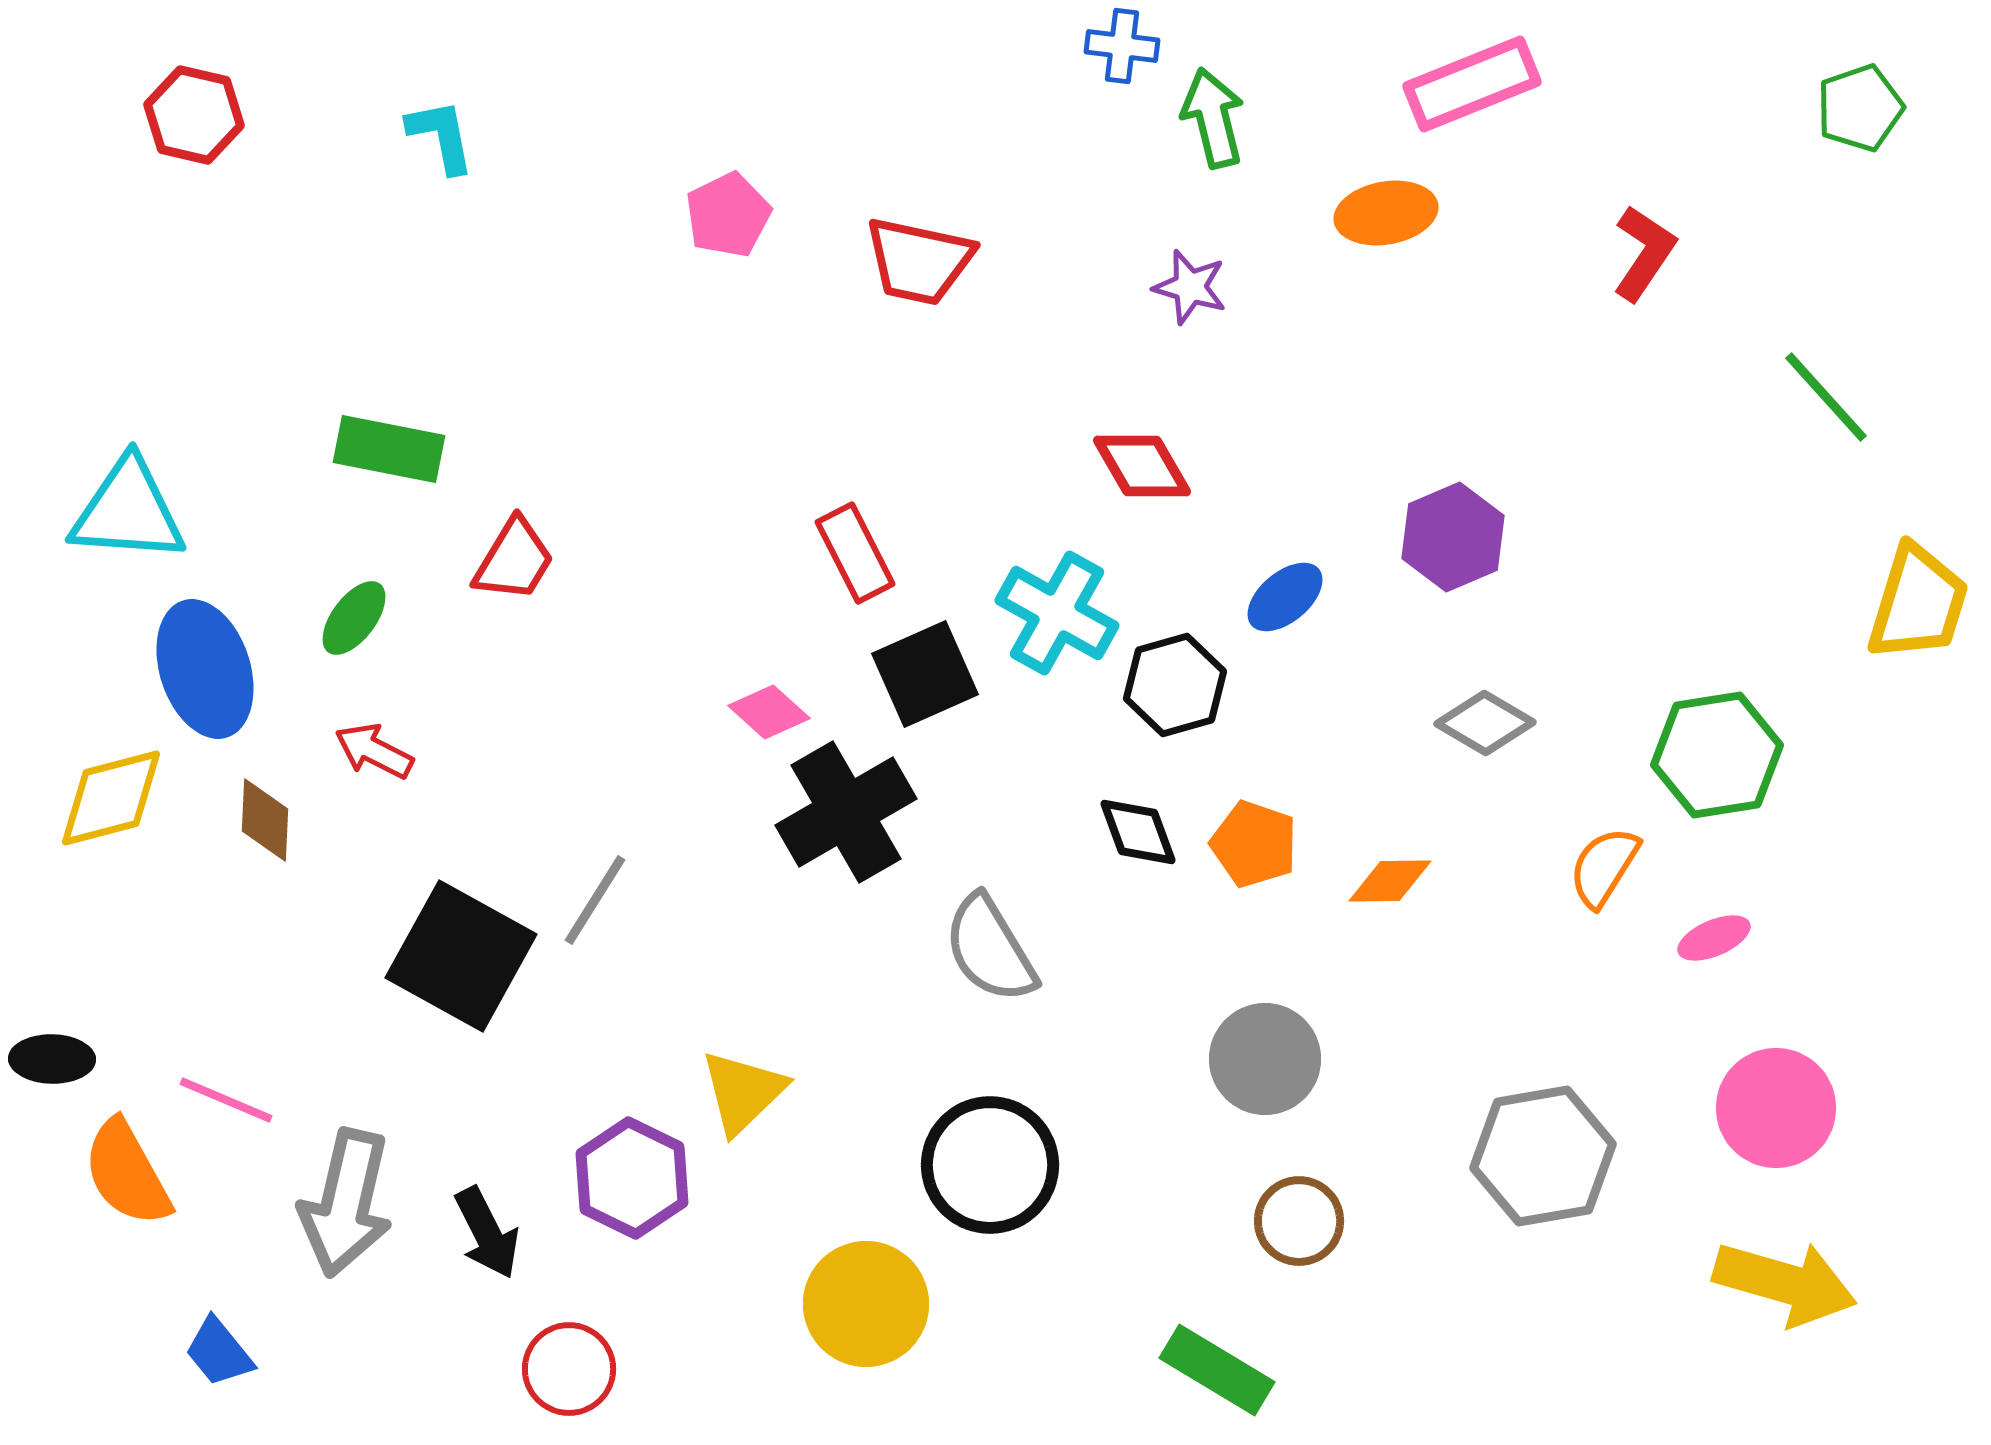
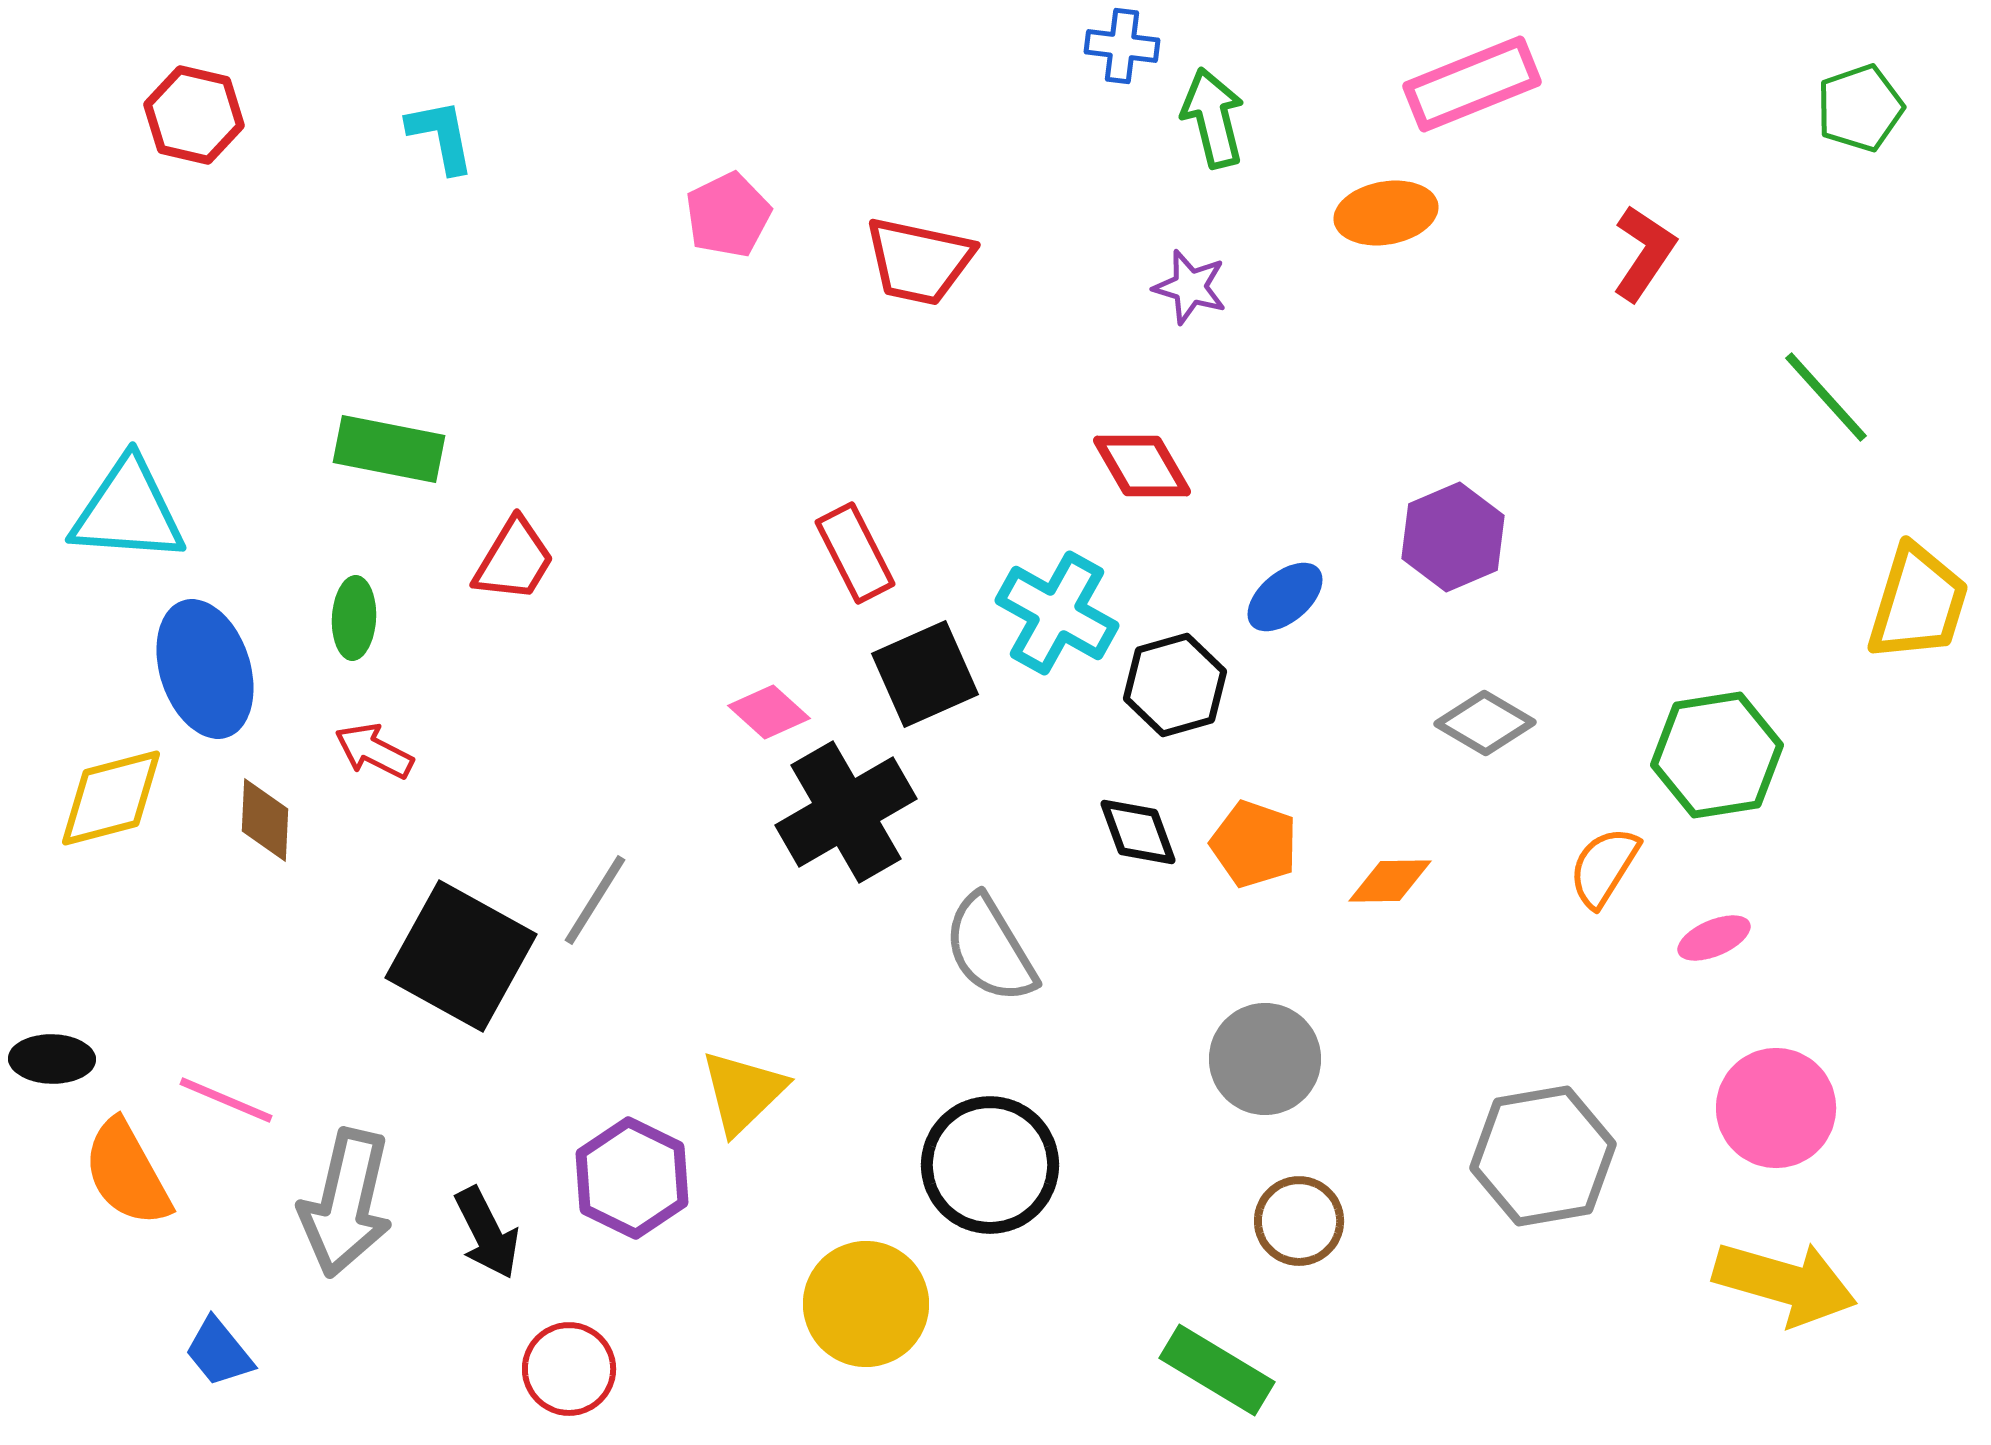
green ellipse at (354, 618): rotated 34 degrees counterclockwise
